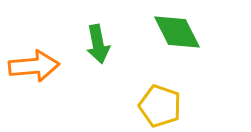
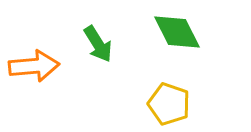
green arrow: rotated 21 degrees counterclockwise
yellow pentagon: moved 9 px right, 2 px up
